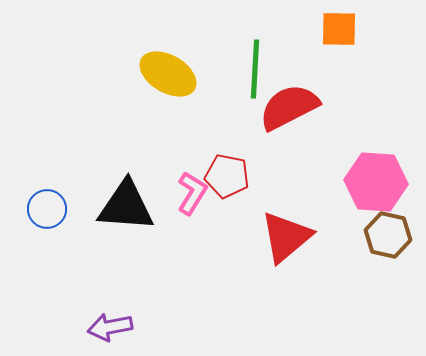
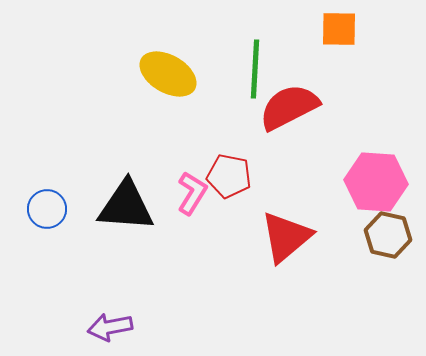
red pentagon: moved 2 px right
